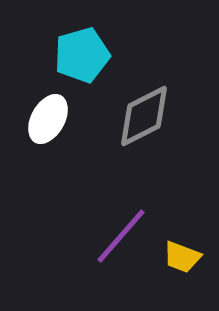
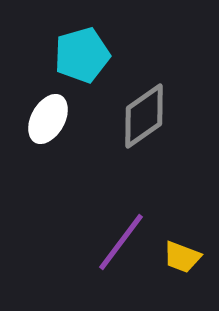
gray diamond: rotated 8 degrees counterclockwise
purple line: moved 6 px down; rotated 4 degrees counterclockwise
